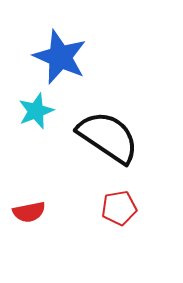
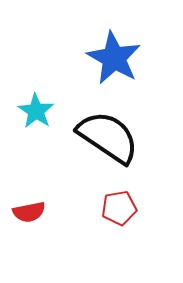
blue star: moved 54 px right, 1 px down; rotated 6 degrees clockwise
cyan star: rotated 18 degrees counterclockwise
